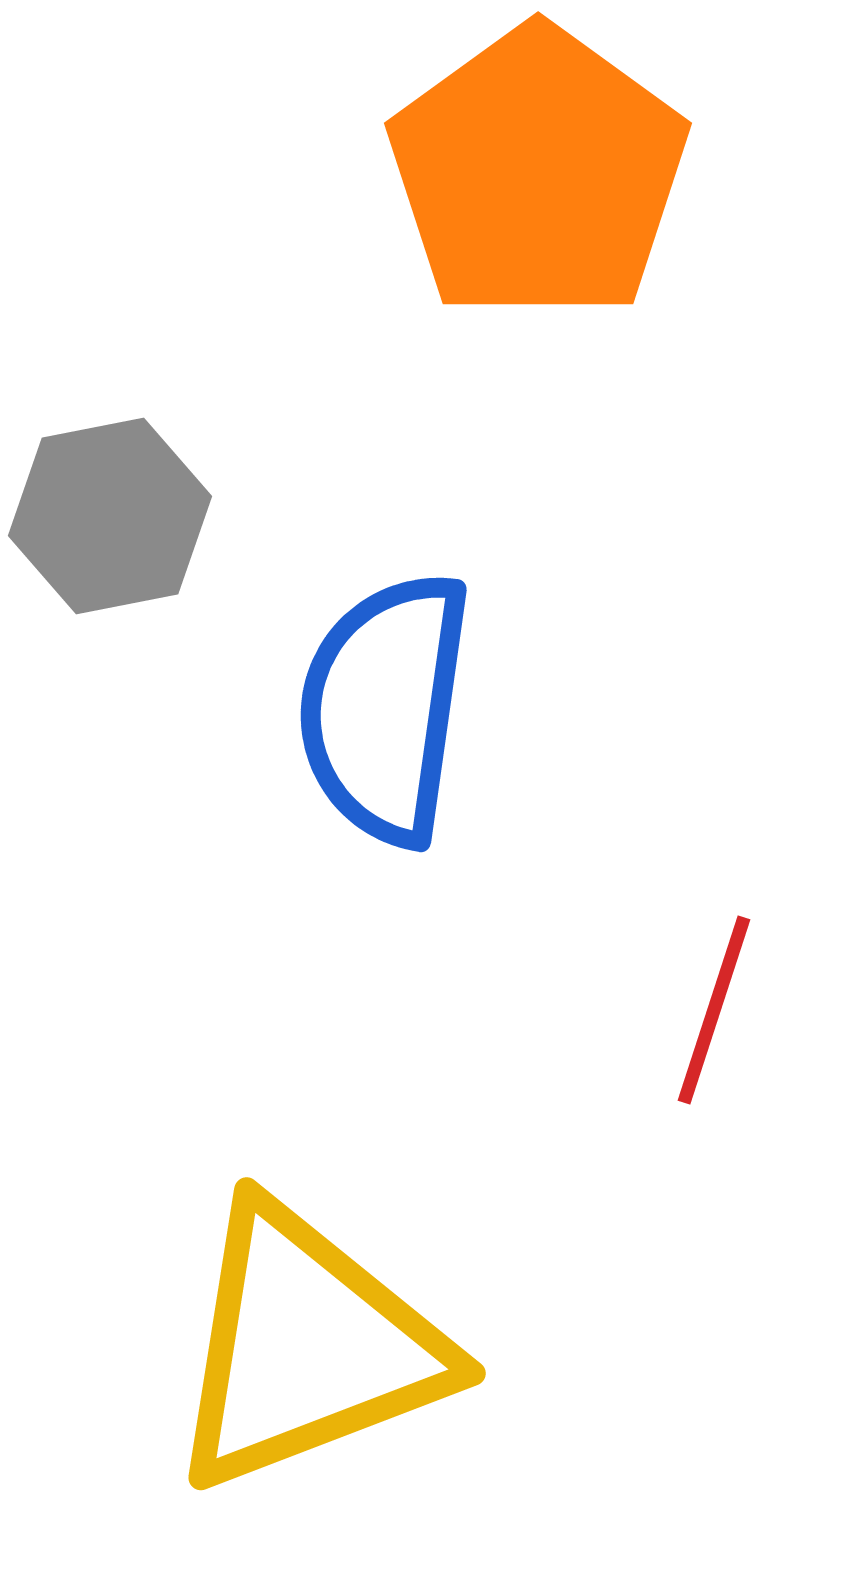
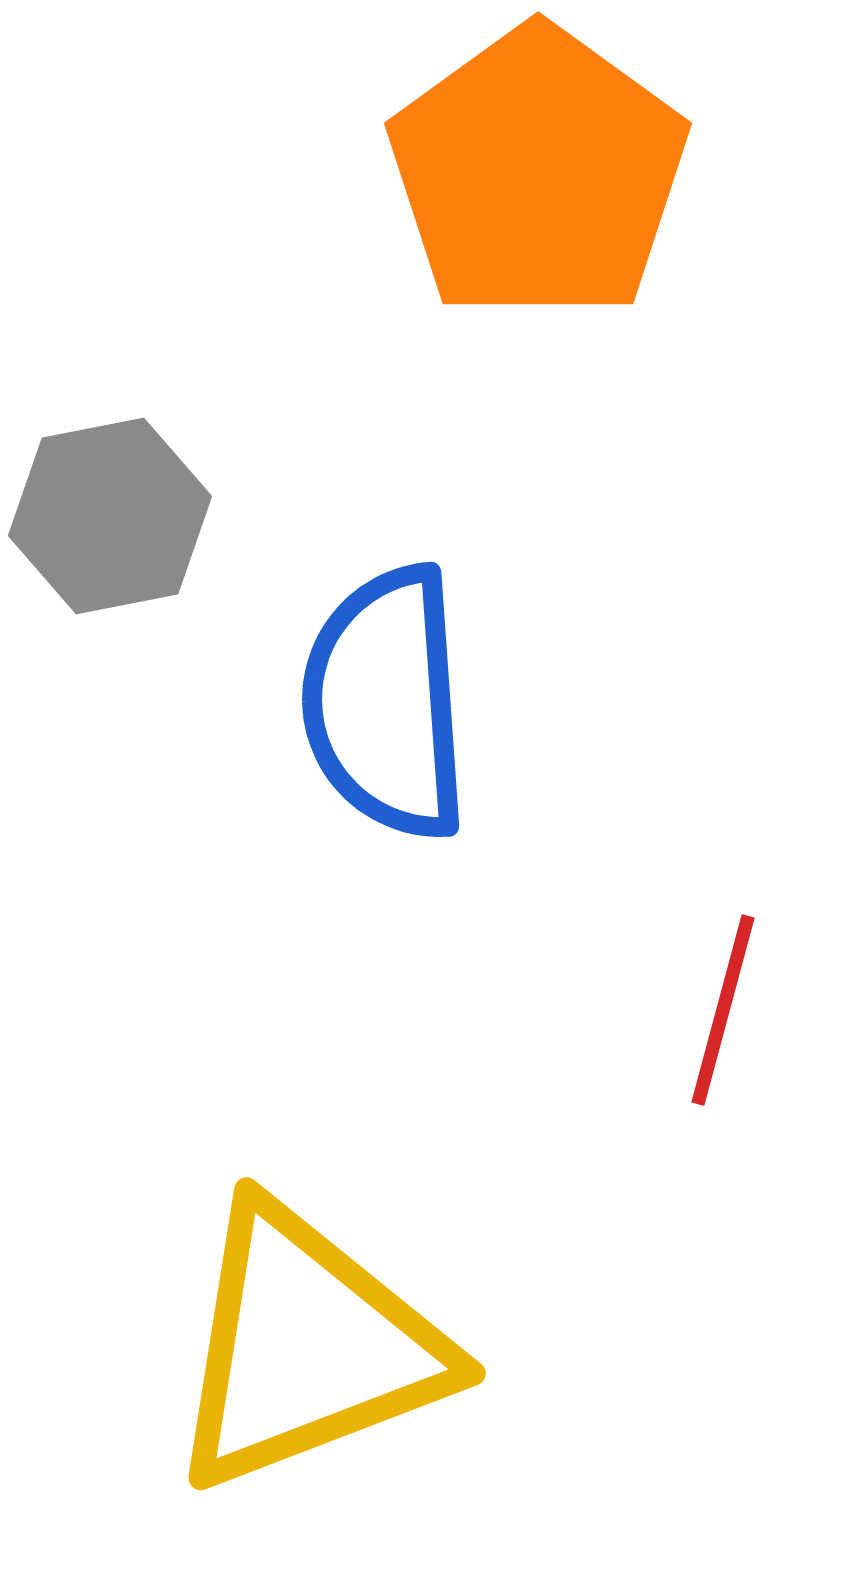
blue semicircle: moved 1 px right, 5 px up; rotated 12 degrees counterclockwise
red line: moved 9 px right; rotated 3 degrees counterclockwise
